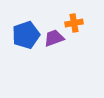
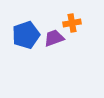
orange cross: moved 2 px left
